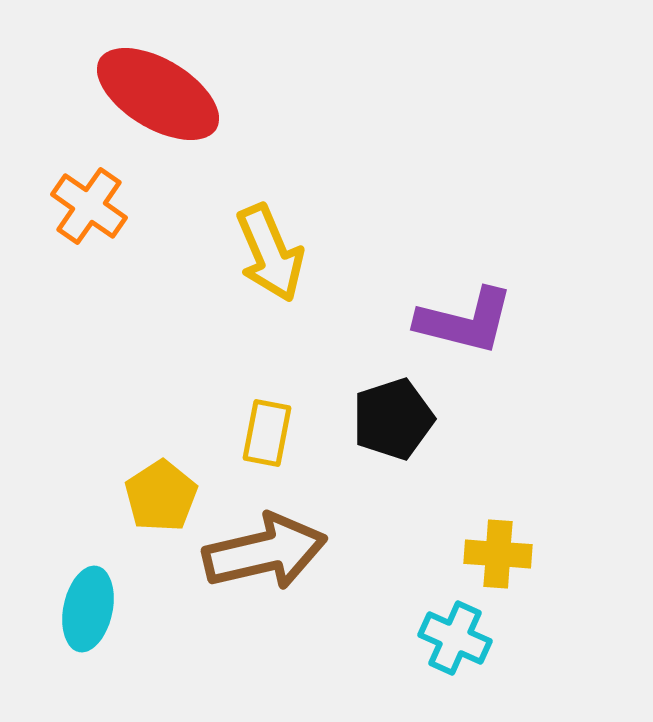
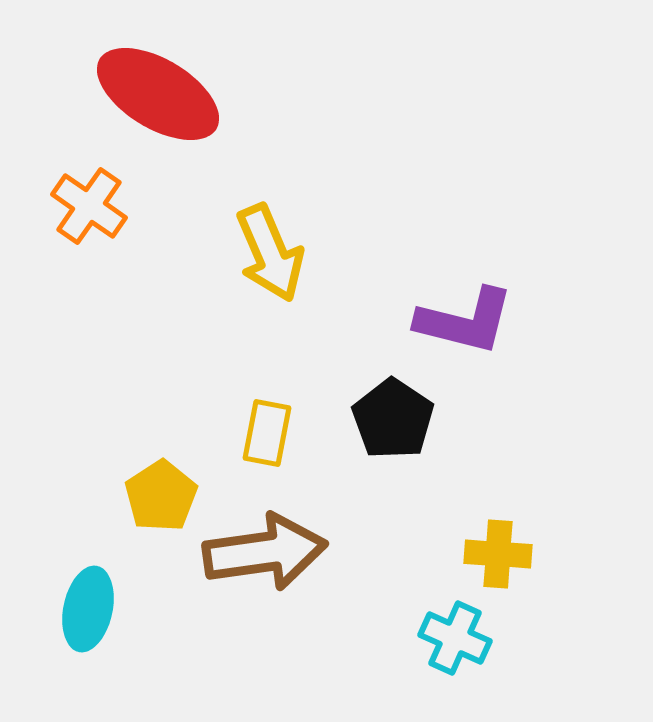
black pentagon: rotated 20 degrees counterclockwise
brown arrow: rotated 5 degrees clockwise
